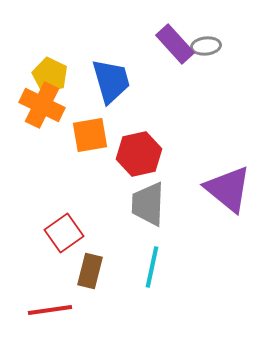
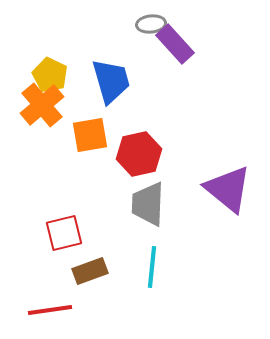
gray ellipse: moved 55 px left, 22 px up
orange cross: rotated 24 degrees clockwise
red square: rotated 21 degrees clockwise
cyan line: rotated 6 degrees counterclockwise
brown rectangle: rotated 56 degrees clockwise
